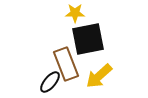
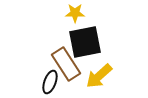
black square: moved 3 px left, 3 px down
brown rectangle: rotated 12 degrees counterclockwise
black ellipse: rotated 20 degrees counterclockwise
